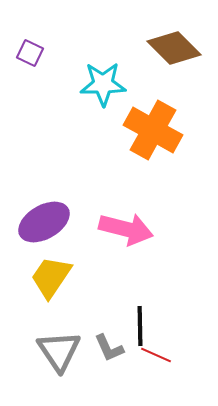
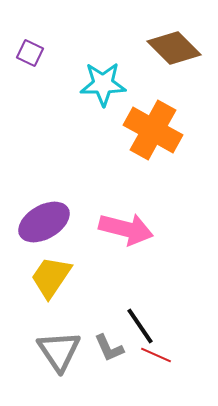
black line: rotated 33 degrees counterclockwise
